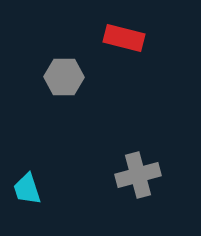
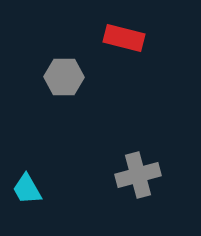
cyan trapezoid: rotated 12 degrees counterclockwise
